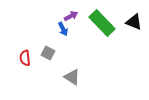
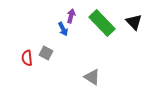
purple arrow: rotated 48 degrees counterclockwise
black triangle: rotated 24 degrees clockwise
gray square: moved 2 px left
red semicircle: moved 2 px right
gray triangle: moved 20 px right
